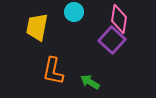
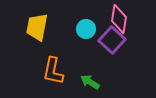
cyan circle: moved 12 px right, 17 px down
